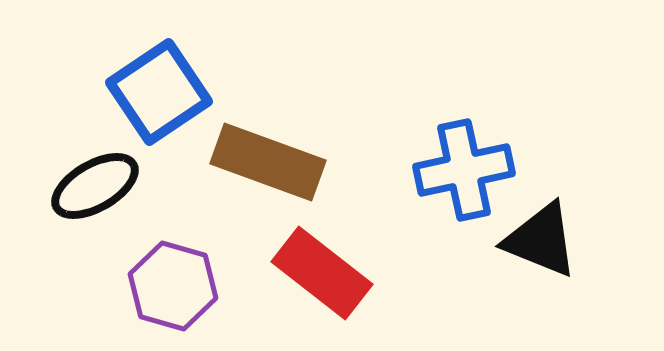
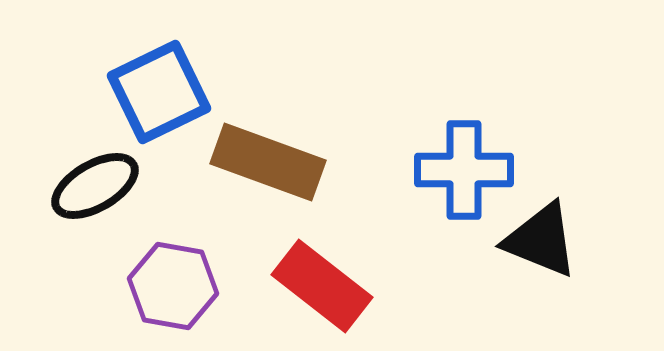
blue square: rotated 8 degrees clockwise
blue cross: rotated 12 degrees clockwise
red rectangle: moved 13 px down
purple hexagon: rotated 6 degrees counterclockwise
